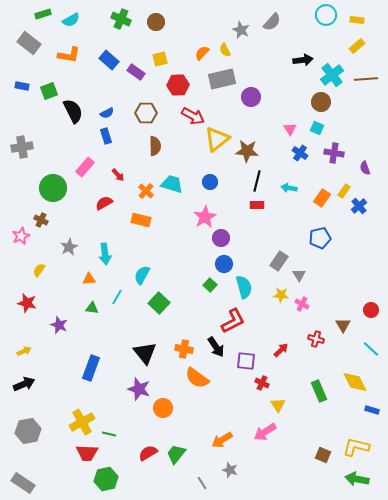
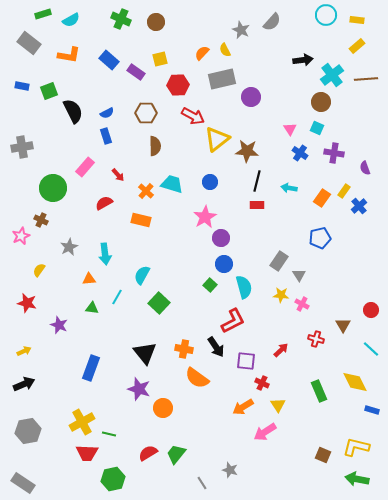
orange arrow at (222, 440): moved 21 px right, 33 px up
green hexagon at (106, 479): moved 7 px right
